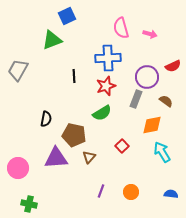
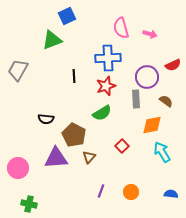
red semicircle: moved 1 px up
gray rectangle: rotated 24 degrees counterclockwise
black semicircle: rotated 84 degrees clockwise
brown pentagon: rotated 15 degrees clockwise
